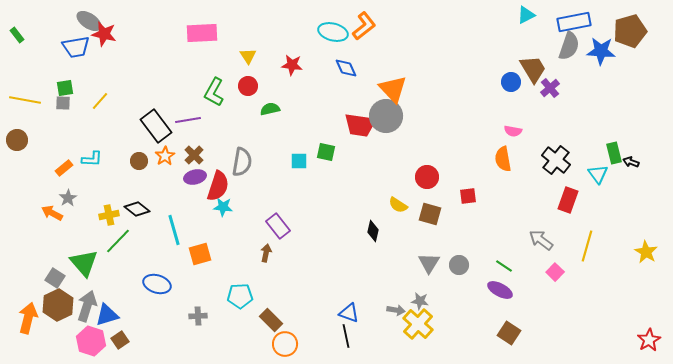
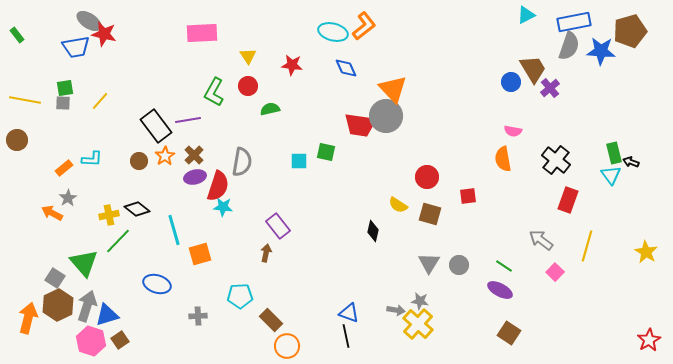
cyan triangle at (598, 174): moved 13 px right, 1 px down
orange circle at (285, 344): moved 2 px right, 2 px down
